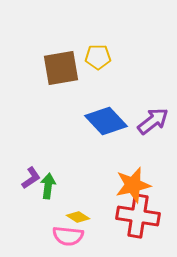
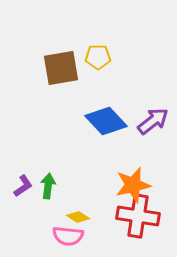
purple L-shape: moved 8 px left, 8 px down
